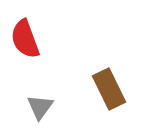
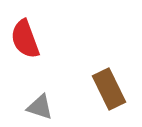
gray triangle: rotated 48 degrees counterclockwise
